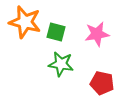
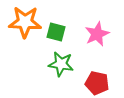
orange star: rotated 12 degrees counterclockwise
pink star: rotated 15 degrees counterclockwise
red pentagon: moved 5 px left
